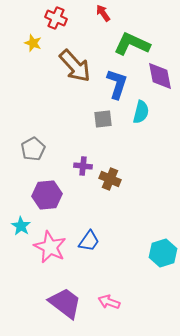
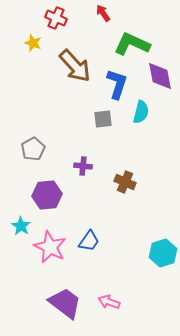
brown cross: moved 15 px right, 3 px down
